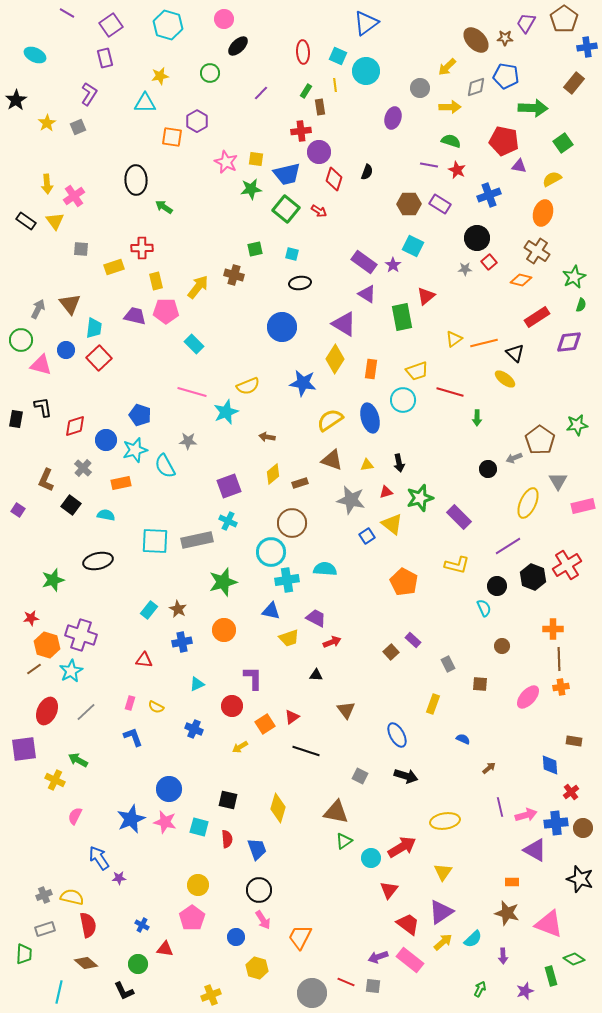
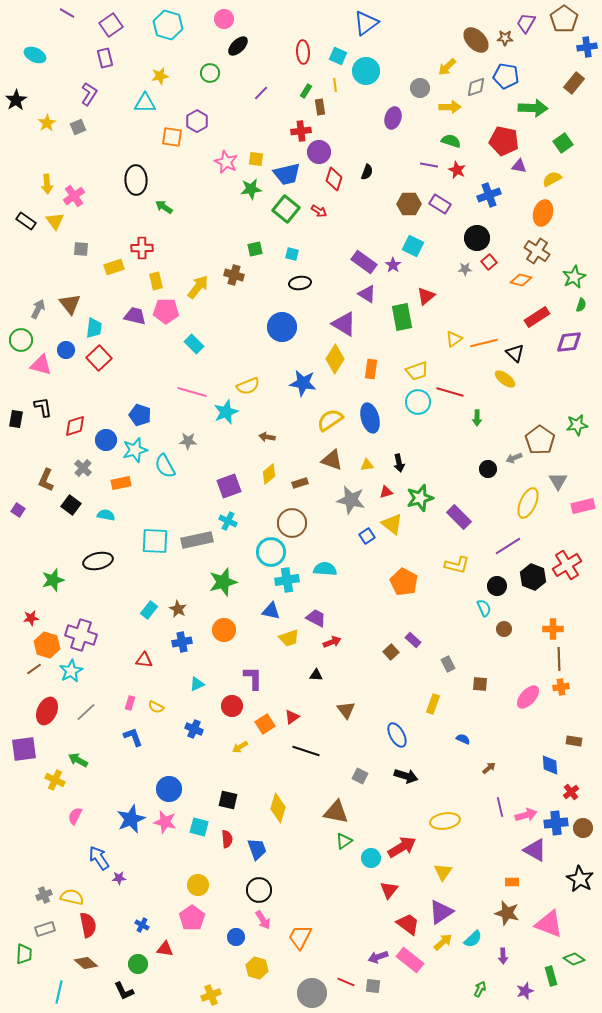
cyan circle at (403, 400): moved 15 px right, 2 px down
yellow diamond at (273, 474): moved 4 px left
brown circle at (502, 646): moved 2 px right, 17 px up
black star at (580, 879): rotated 12 degrees clockwise
